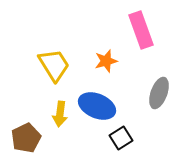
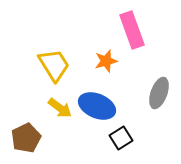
pink rectangle: moved 9 px left
yellow arrow: moved 6 px up; rotated 60 degrees counterclockwise
